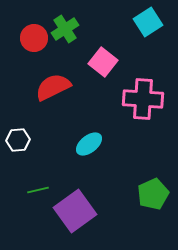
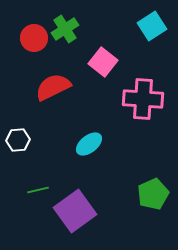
cyan square: moved 4 px right, 4 px down
